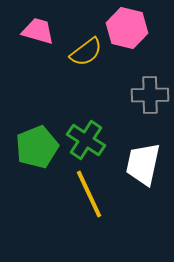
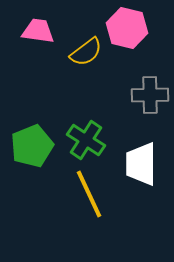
pink trapezoid: rotated 8 degrees counterclockwise
green pentagon: moved 5 px left, 1 px up
white trapezoid: moved 2 px left; rotated 12 degrees counterclockwise
